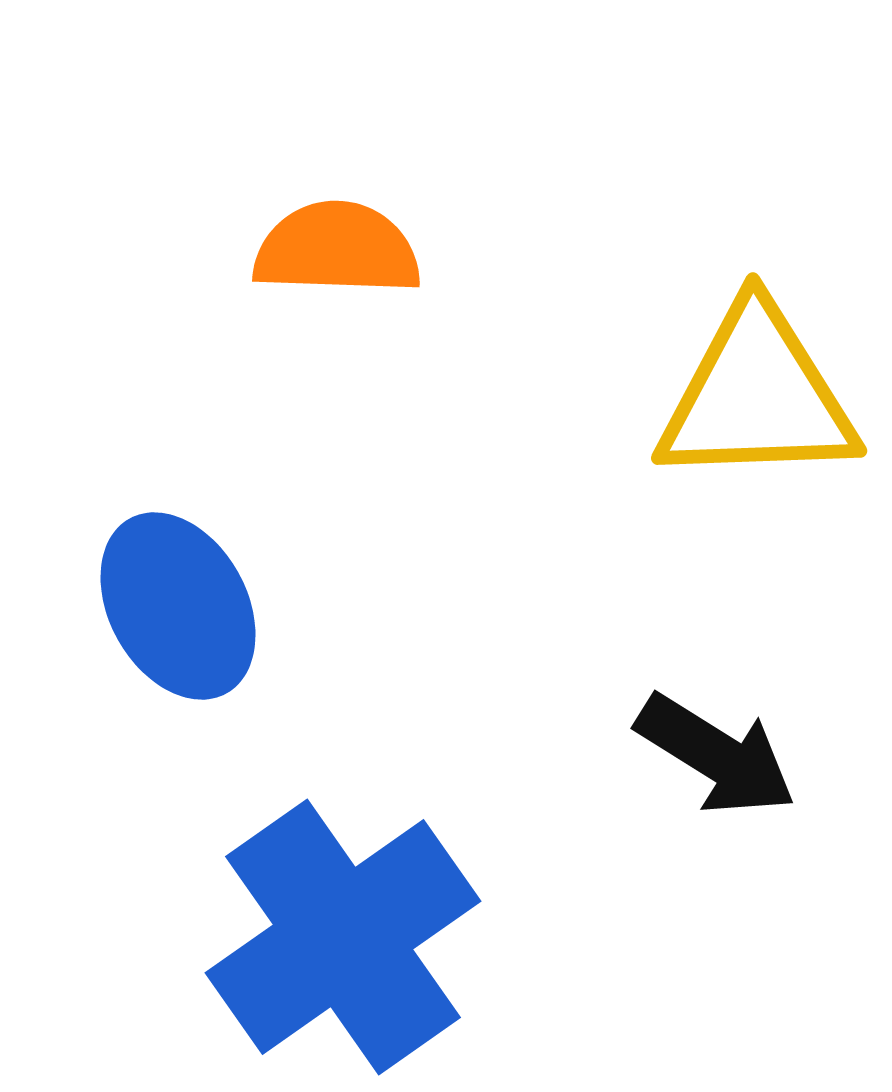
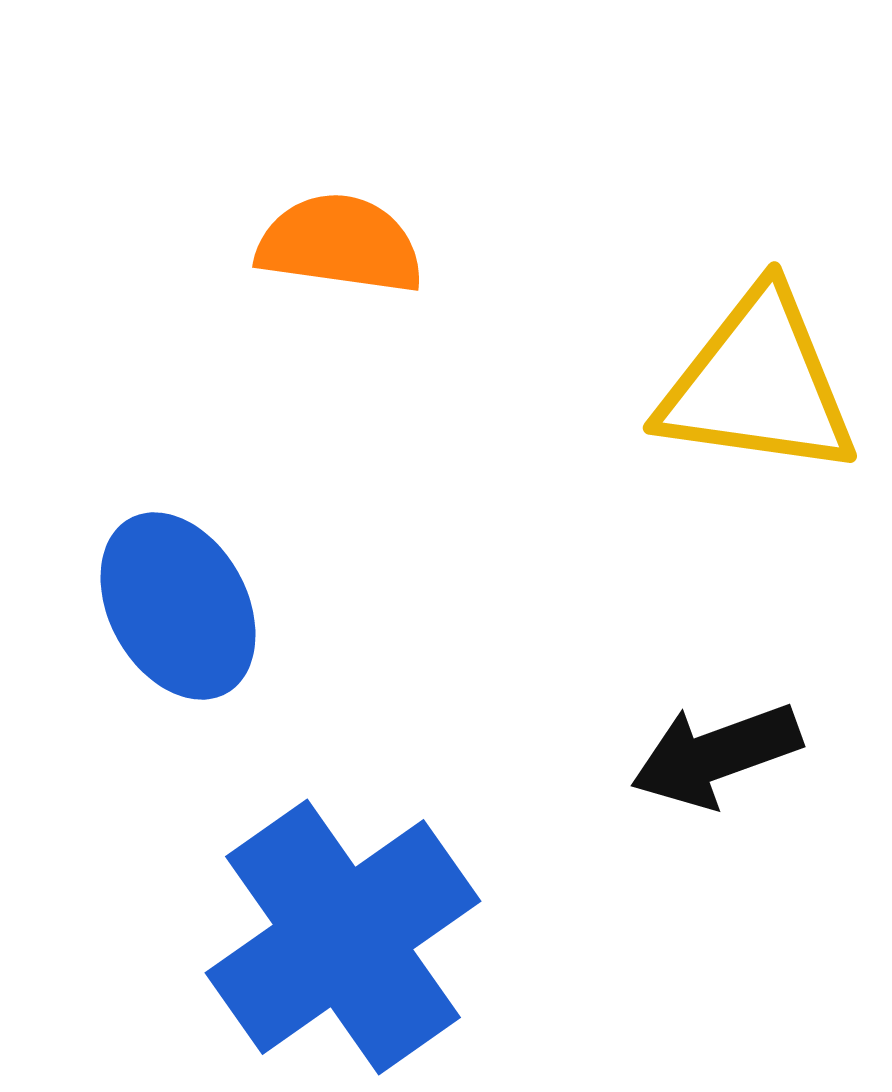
orange semicircle: moved 3 px right, 5 px up; rotated 6 degrees clockwise
yellow triangle: moved 1 px right, 12 px up; rotated 10 degrees clockwise
black arrow: rotated 128 degrees clockwise
